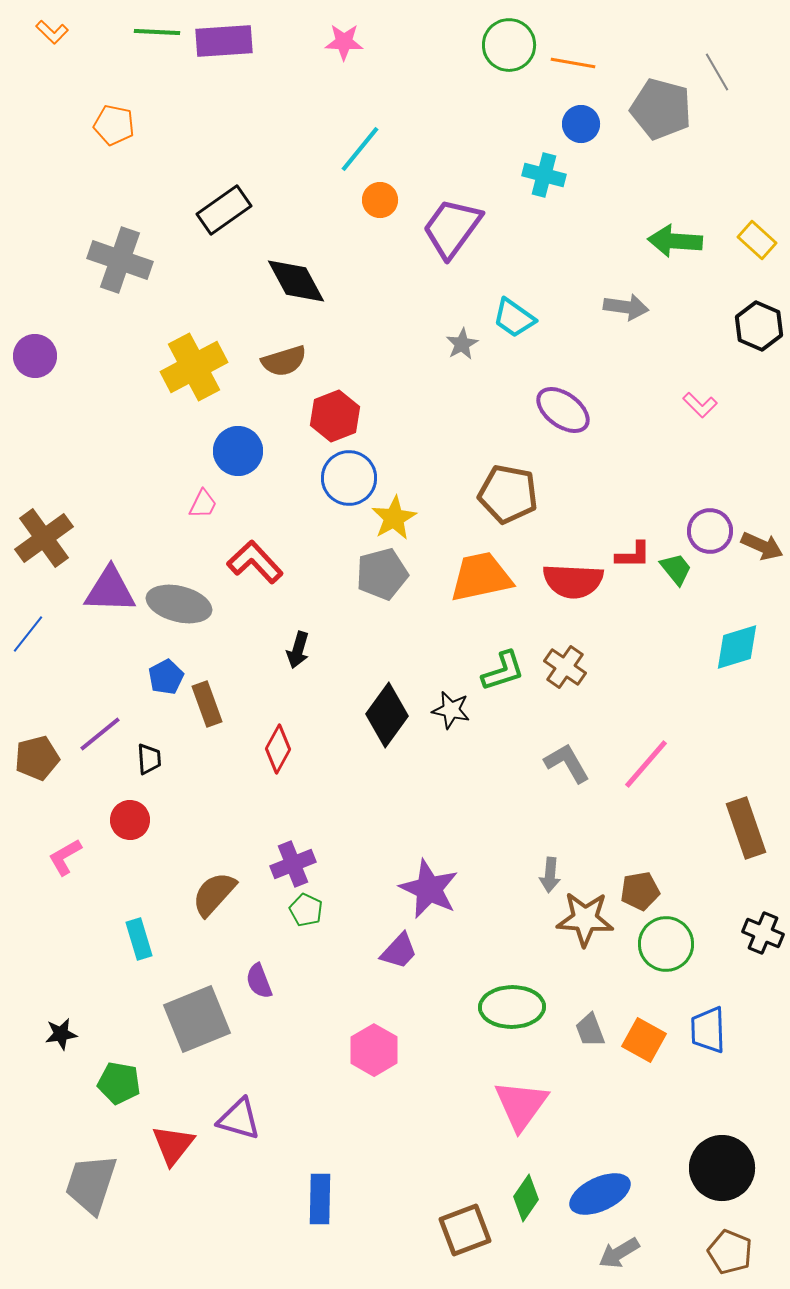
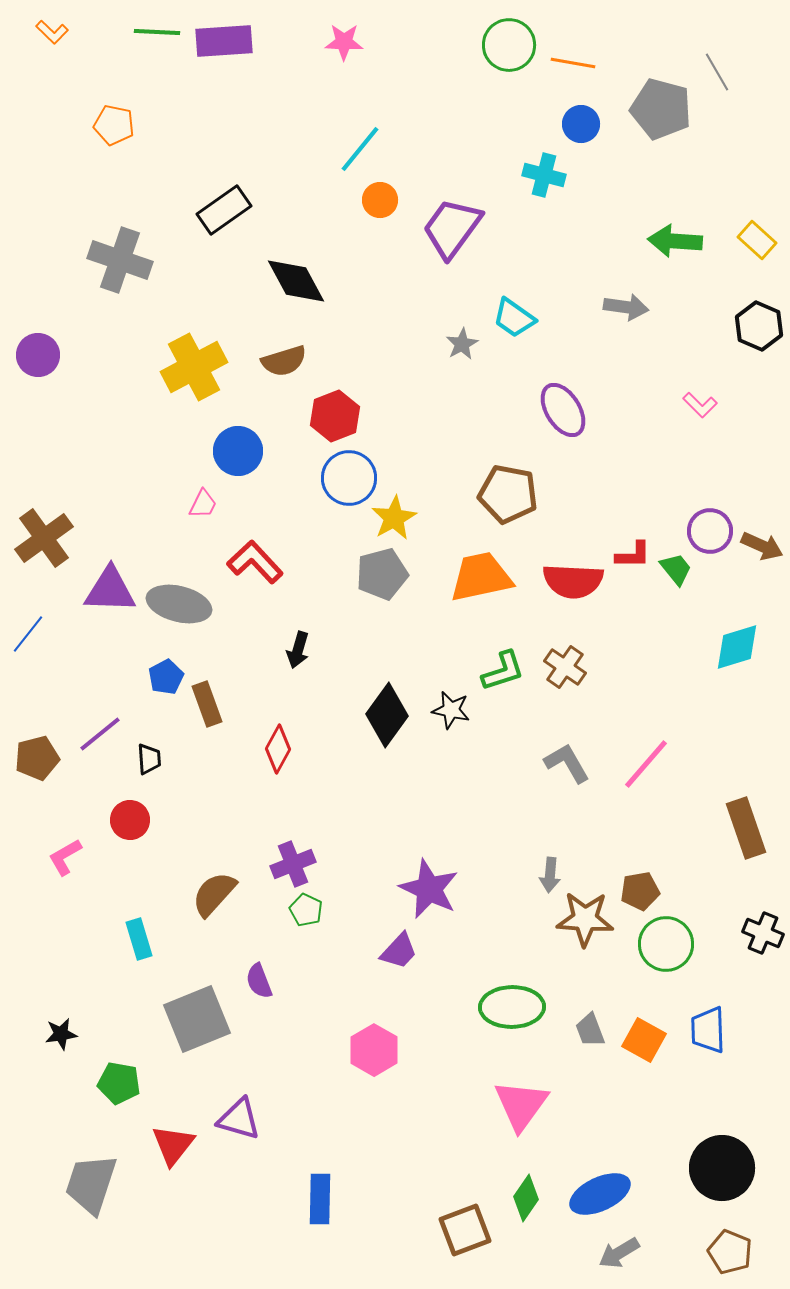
purple circle at (35, 356): moved 3 px right, 1 px up
purple ellipse at (563, 410): rotated 22 degrees clockwise
